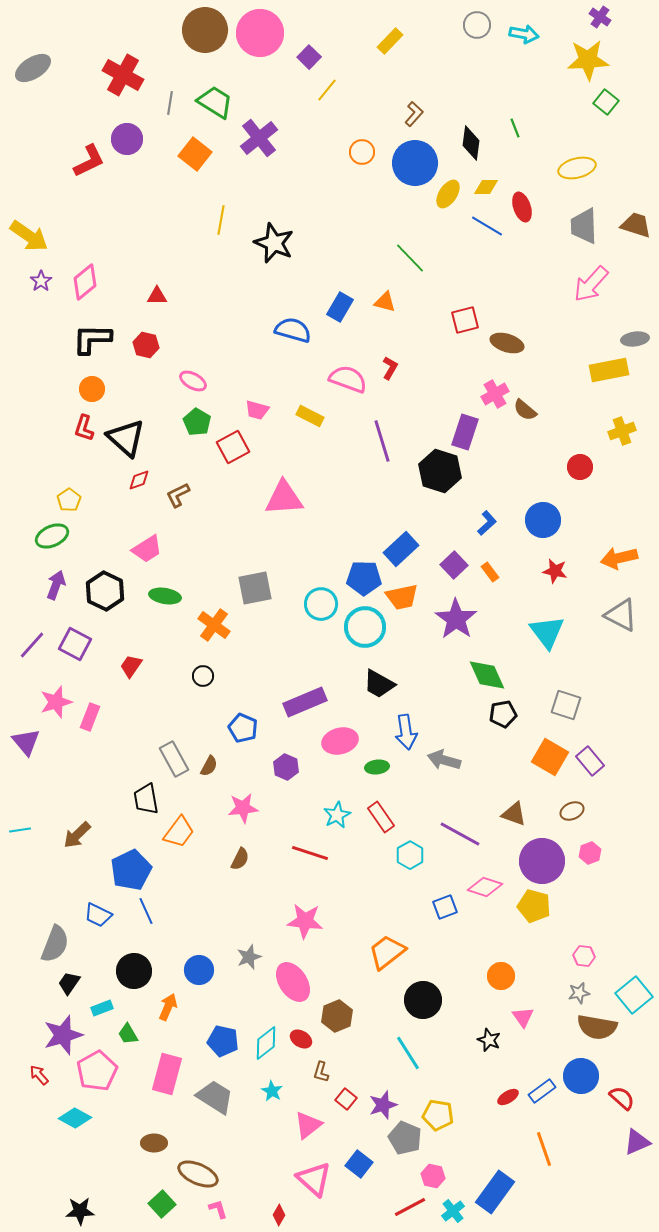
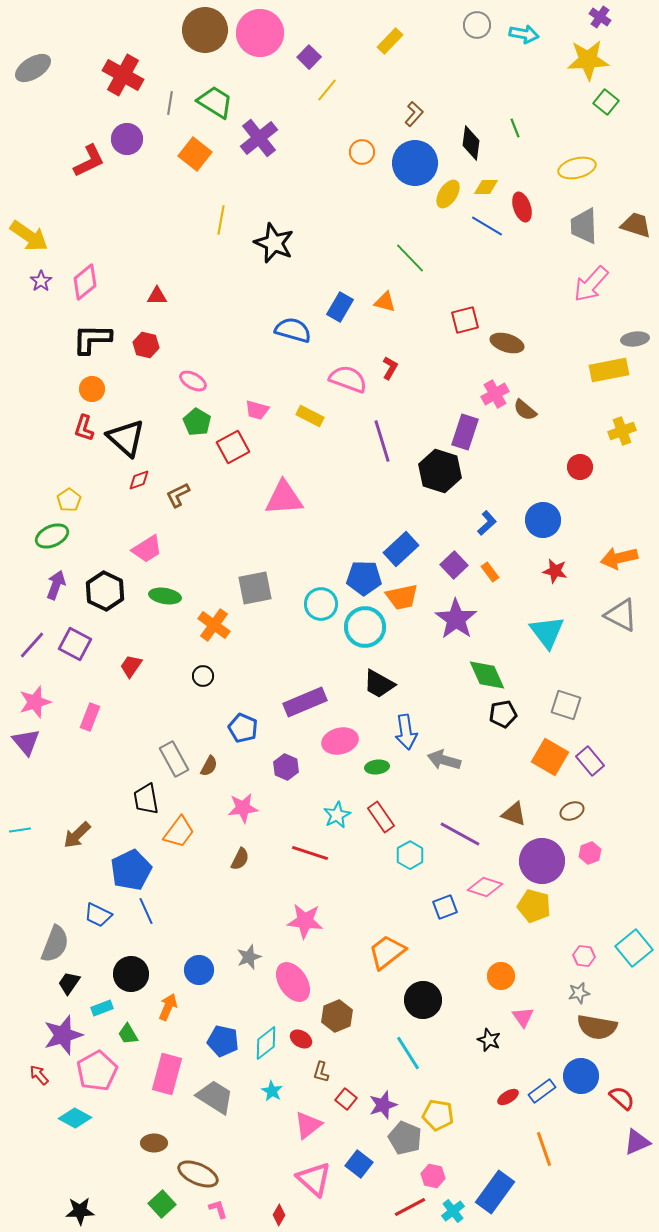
pink star at (56, 702): moved 21 px left
black circle at (134, 971): moved 3 px left, 3 px down
cyan square at (634, 995): moved 47 px up
